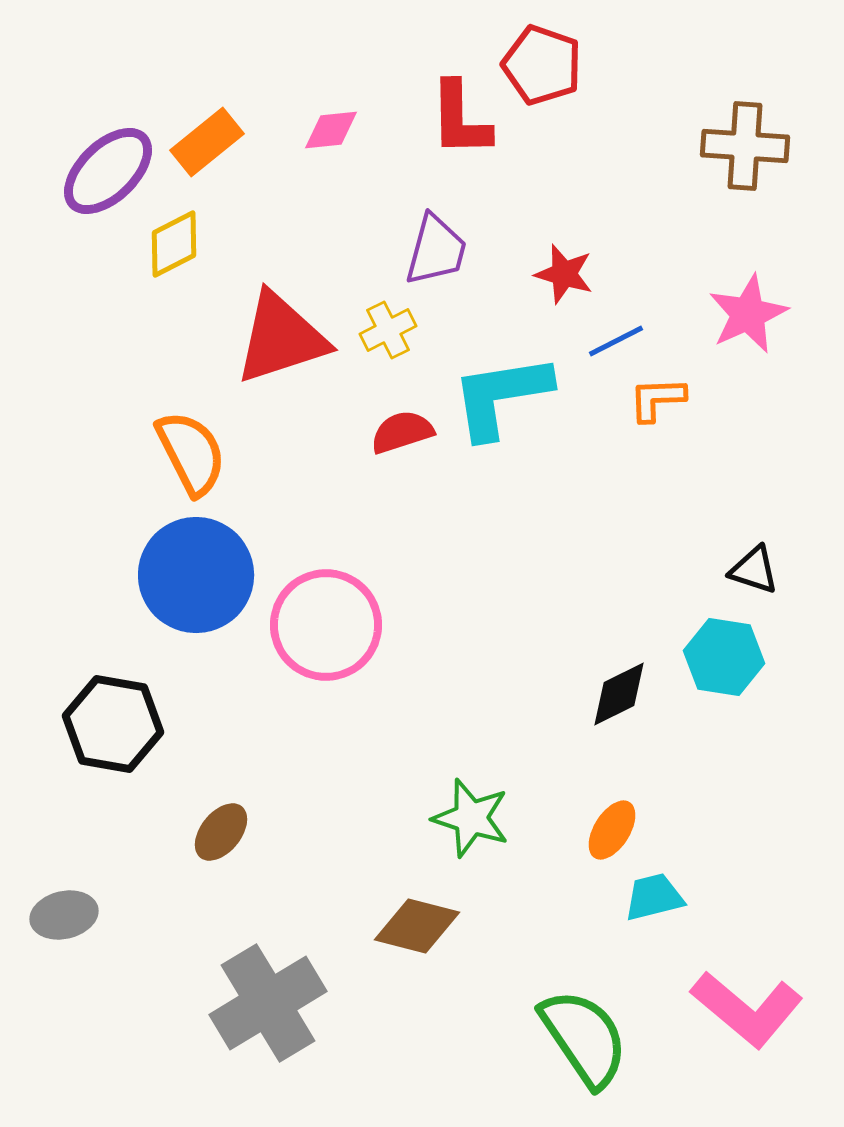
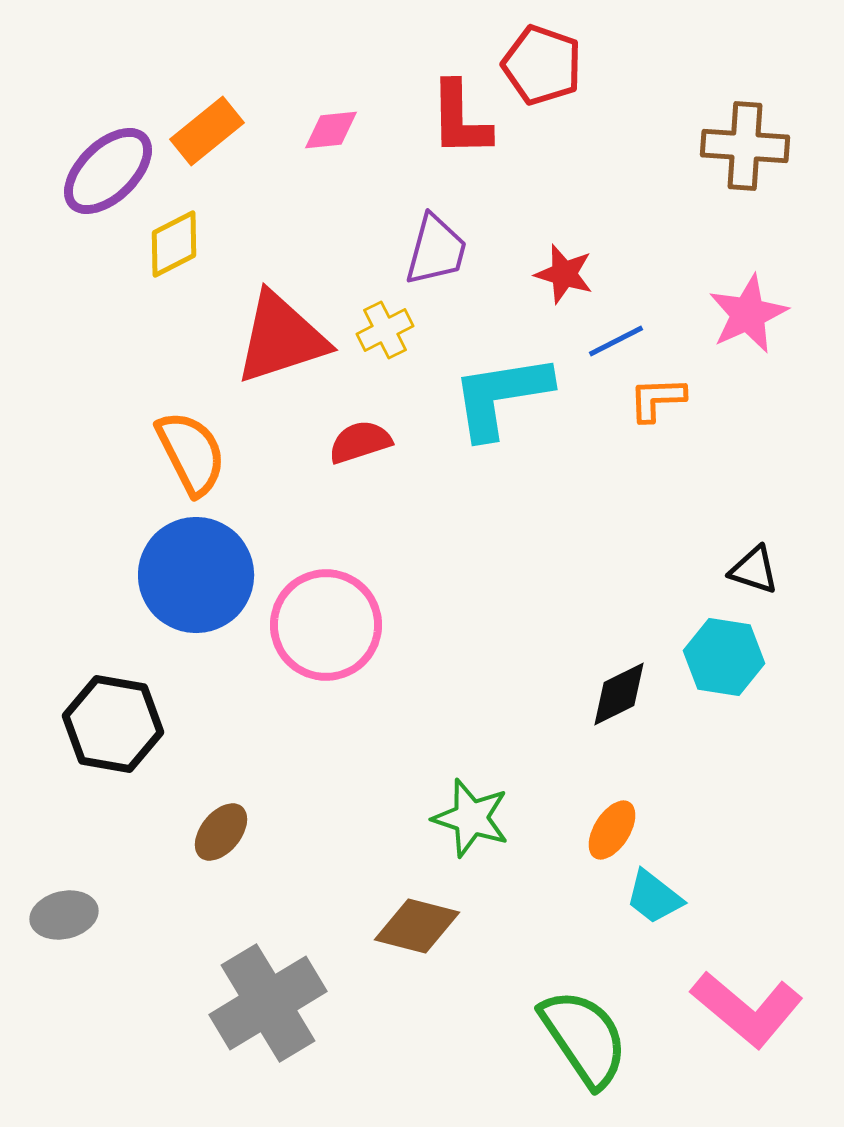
orange rectangle: moved 11 px up
yellow cross: moved 3 px left
red semicircle: moved 42 px left, 10 px down
cyan trapezoid: rotated 128 degrees counterclockwise
